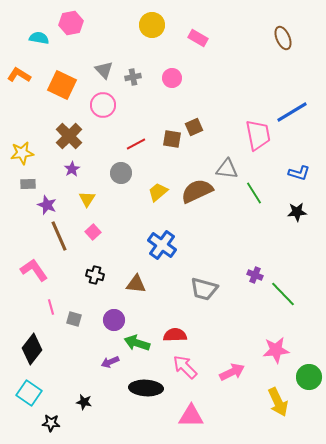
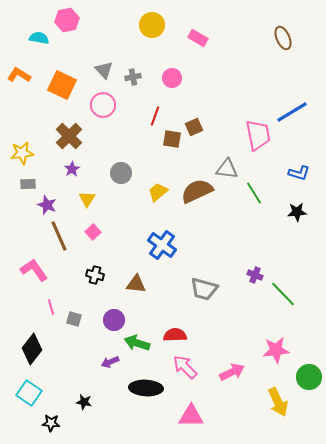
pink hexagon at (71, 23): moved 4 px left, 3 px up
red line at (136, 144): moved 19 px right, 28 px up; rotated 42 degrees counterclockwise
